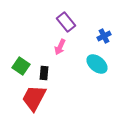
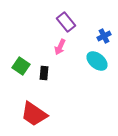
cyan ellipse: moved 3 px up
red trapezoid: moved 16 px down; rotated 84 degrees counterclockwise
